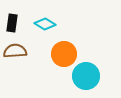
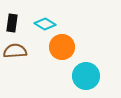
orange circle: moved 2 px left, 7 px up
